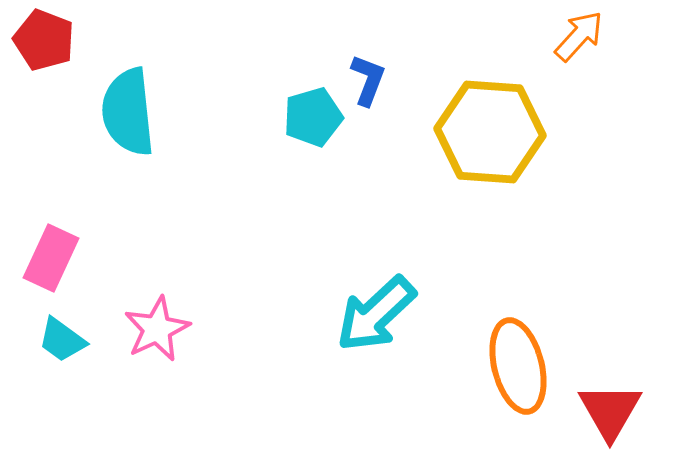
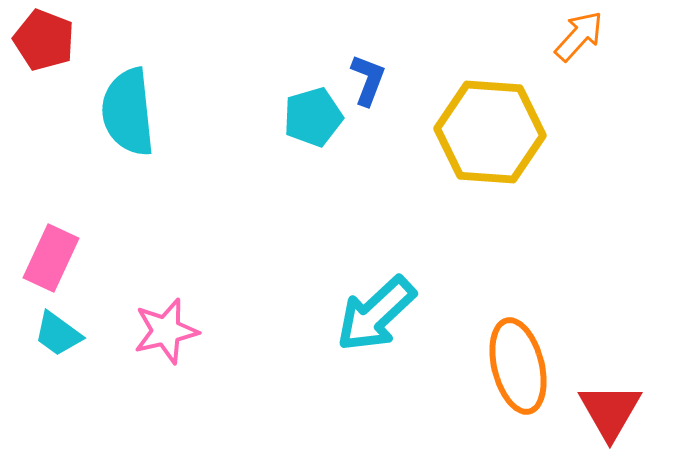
pink star: moved 9 px right, 2 px down; rotated 12 degrees clockwise
cyan trapezoid: moved 4 px left, 6 px up
